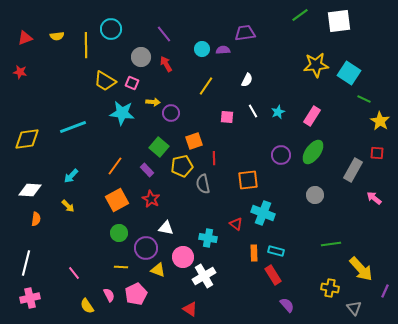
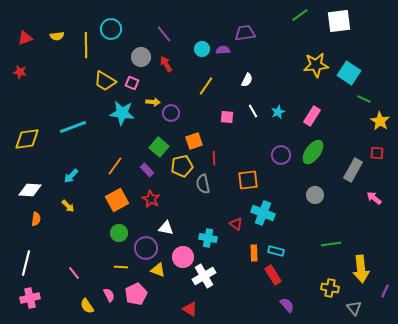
yellow arrow at (361, 269): rotated 36 degrees clockwise
